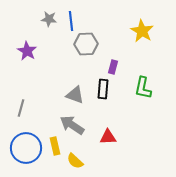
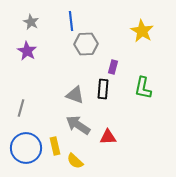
gray star: moved 18 px left, 3 px down; rotated 21 degrees clockwise
gray arrow: moved 6 px right
